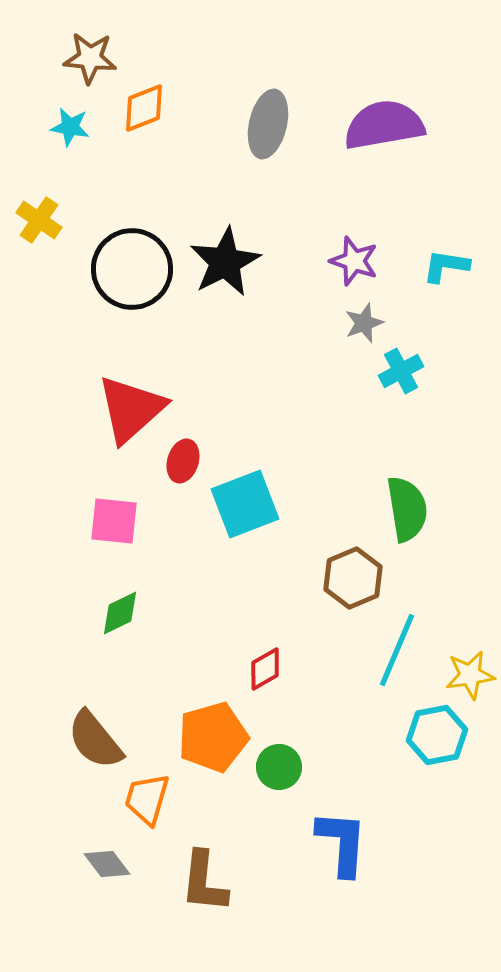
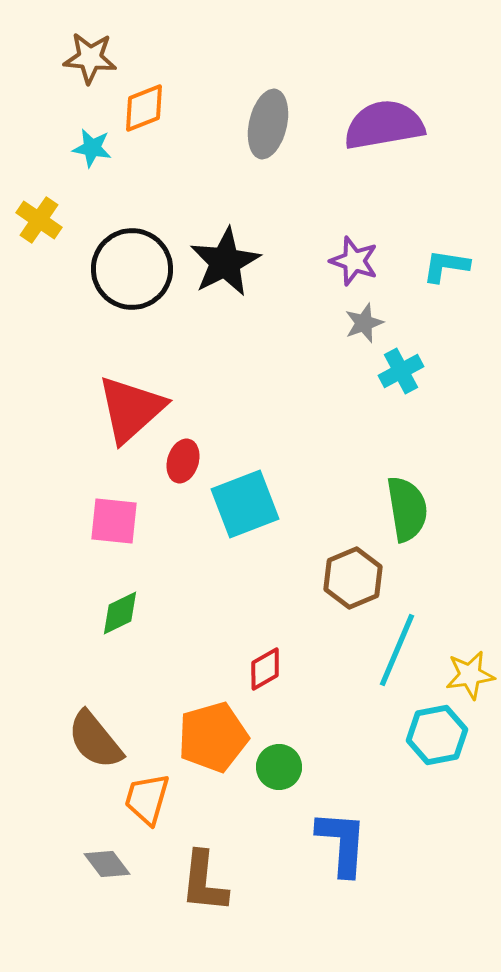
cyan star: moved 22 px right, 21 px down
